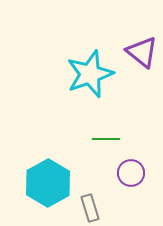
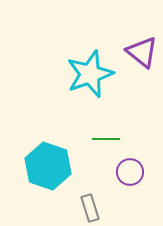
purple circle: moved 1 px left, 1 px up
cyan hexagon: moved 17 px up; rotated 12 degrees counterclockwise
